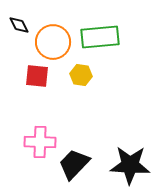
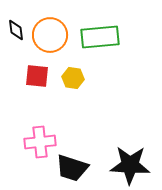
black diamond: moved 3 px left, 5 px down; rotated 20 degrees clockwise
orange circle: moved 3 px left, 7 px up
yellow hexagon: moved 8 px left, 3 px down
pink cross: rotated 8 degrees counterclockwise
black trapezoid: moved 2 px left, 4 px down; rotated 116 degrees counterclockwise
